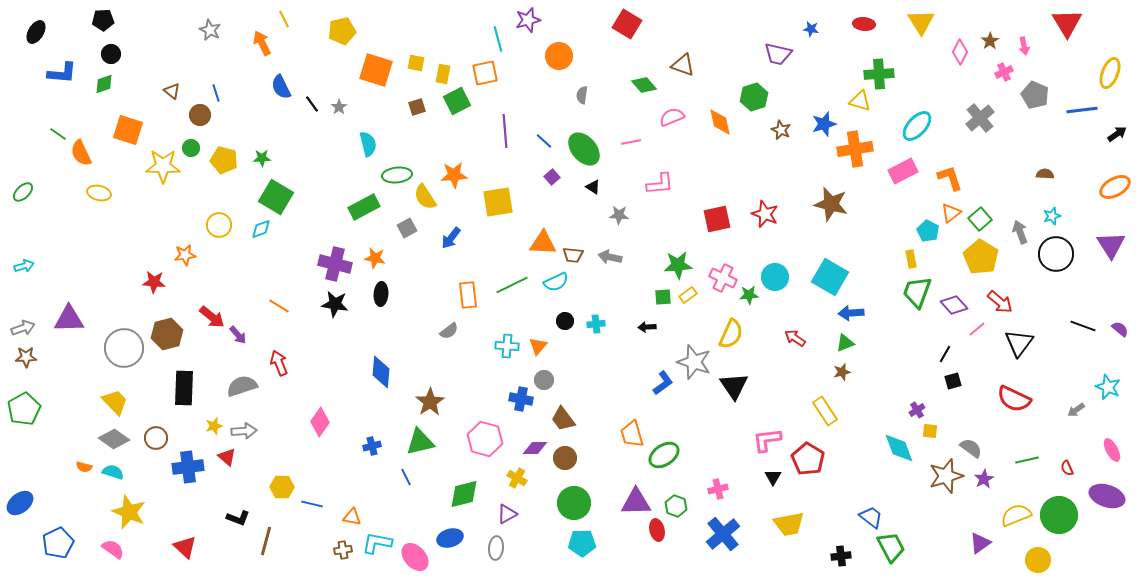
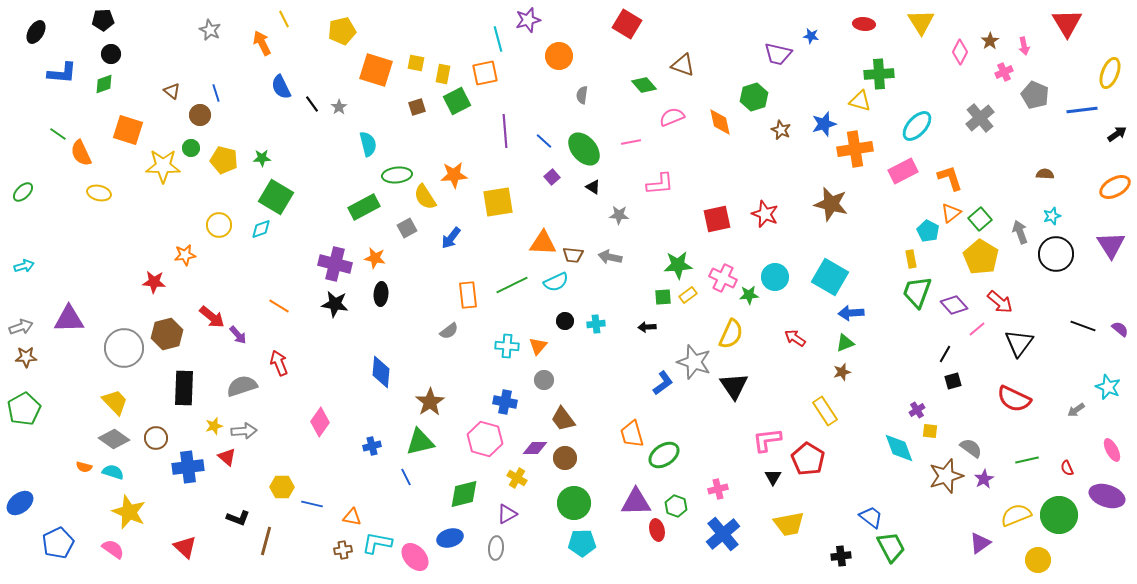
blue star at (811, 29): moved 7 px down
gray arrow at (23, 328): moved 2 px left, 1 px up
blue cross at (521, 399): moved 16 px left, 3 px down
